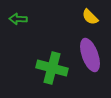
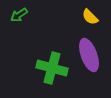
green arrow: moved 1 px right, 4 px up; rotated 36 degrees counterclockwise
purple ellipse: moved 1 px left
